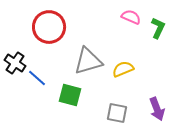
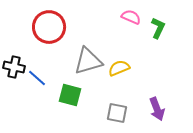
black cross: moved 1 px left, 4 px down; rotated 20 degrees counterclockwise
yellow semicircle: moved 4 px left, 1 px up
